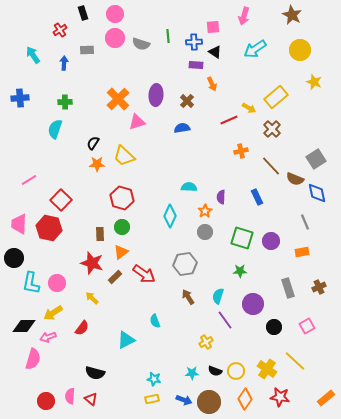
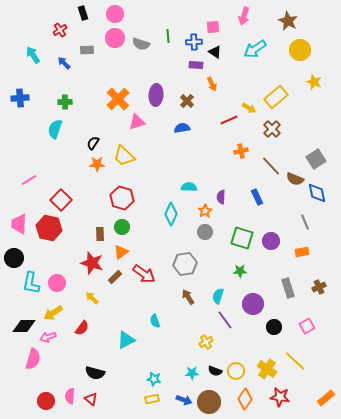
brown star at (292, 15): moved 4 px left, 6 px down
blue arrow at (64, 63): rotated 48 degrees counterclockwise
cyan diamond at (170, 216): moved 1 px right, 2 px up
